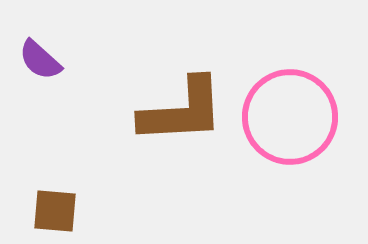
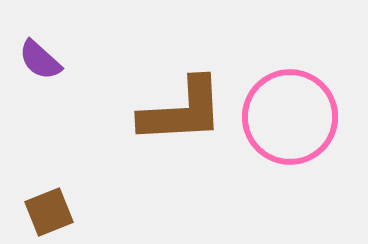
brown square: moved 6 px left, 1 px down; rotated 27 degrees counterclockwise
